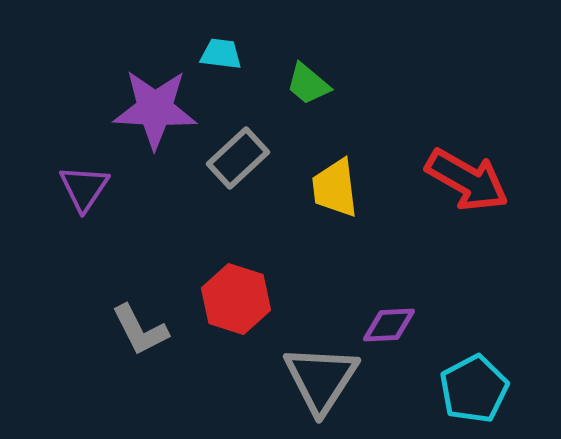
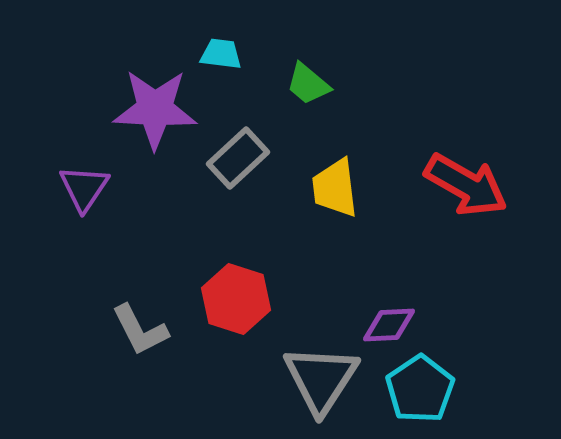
red arrow: moved 1 px left, 5 px down
cyan pentagon: moved 54 px left; rotated 6 degrees counterclockwise
